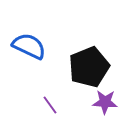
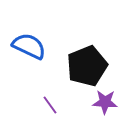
black pentagon: moved 2 px left, 1 px up
